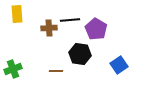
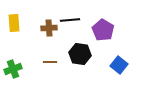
yellow rectangle: moved 3 px left, 9 px down
purple pentagon: moved 7 px right, 1 px down
blue square: rotated 18 degrees counterclockwise
brown line: moved 6 px left, 9 px up
